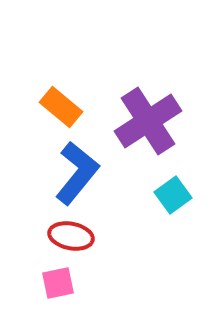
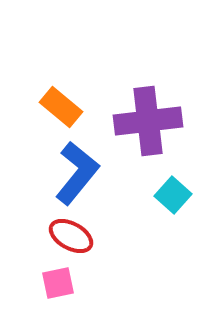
purple cross: rotated 26 degrees clockwise
cyan square: rotated 12 degrees counterclockwise
red ellipse: rotated 18 degrees clockwise
